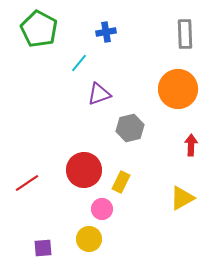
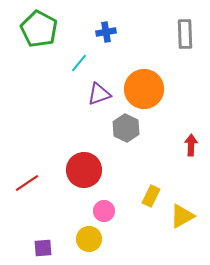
orange circle: moved 34 px left
gray hexagon: moved 4 px left; rotated 20 degrees counterclockwise
yellow rectangle: moved 30 px right, 14 px down
yellow triangle: moved 18 px down
pink circle: moved 2 px right, 2 px down
